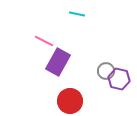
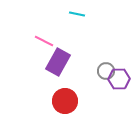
purple hexagon: rotated 15 degrees counterclockwise
red circle: moved 5 px left
